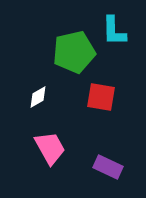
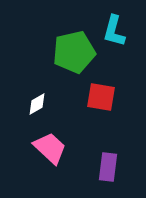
cyan L-shape: rotated 16 degrees clockwise
white diamond: moved 1 px left, 7 px down
pink trapezoid: rotated 18 degrees counterclockwise
purple rectangle: rotated 72 degrees clockwise
